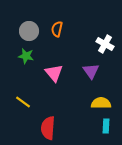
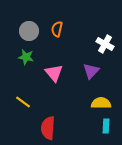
green star: moved 1 px down
purple triangle: rotated 18 degrees clockwise
